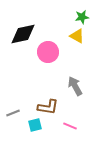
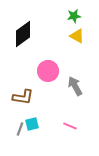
green star: moved 8 px left, 1 px up
black diamond: rotated 24 degrees counterclockwise
pink circle: moved 19 px down
brown L-shape: moved 25 px left, 10 px up
gray line: moved 7 px right, 16 px down; rotated 48 degrees counterclockwise
cyan square: moved 3 px left, 1 px up
